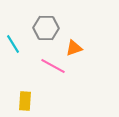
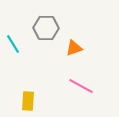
pink line: moved 28 px right, 20 px down
yellow rectangle: moved 3 px right
